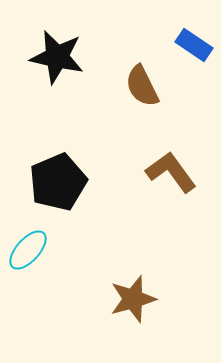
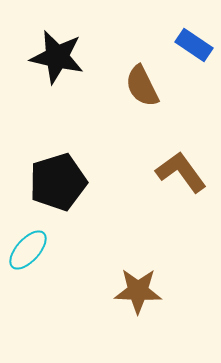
brown L-shape: moved 10 px right
black pentagon: rotated 6 degrees clockwise
brown star: moved 5 px right, 8 px up; rotated 18 degrees clockwise
